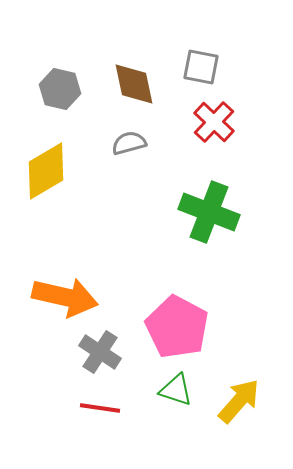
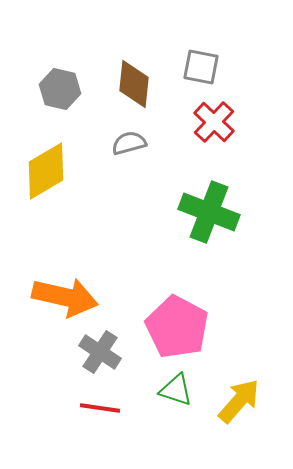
brown diamond: rotated 18 degrees clockwise
